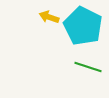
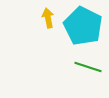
yellow arrow: moved 1 px left, 1 px down; rotated 60 degrees clockwise
